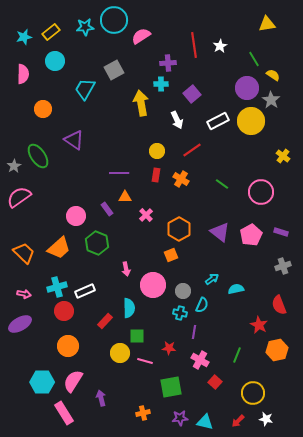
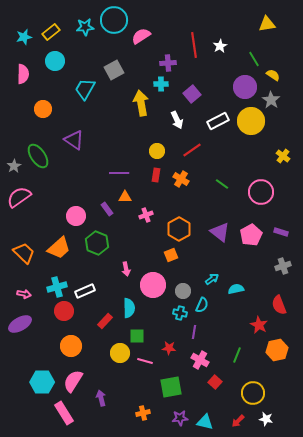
purple circle at (247, 88): moved 2 px left, 1 px up
pink cross at (146, 215): rotated 24 degrees clockwise
orange circle at (68, 346): moved 3 px right
